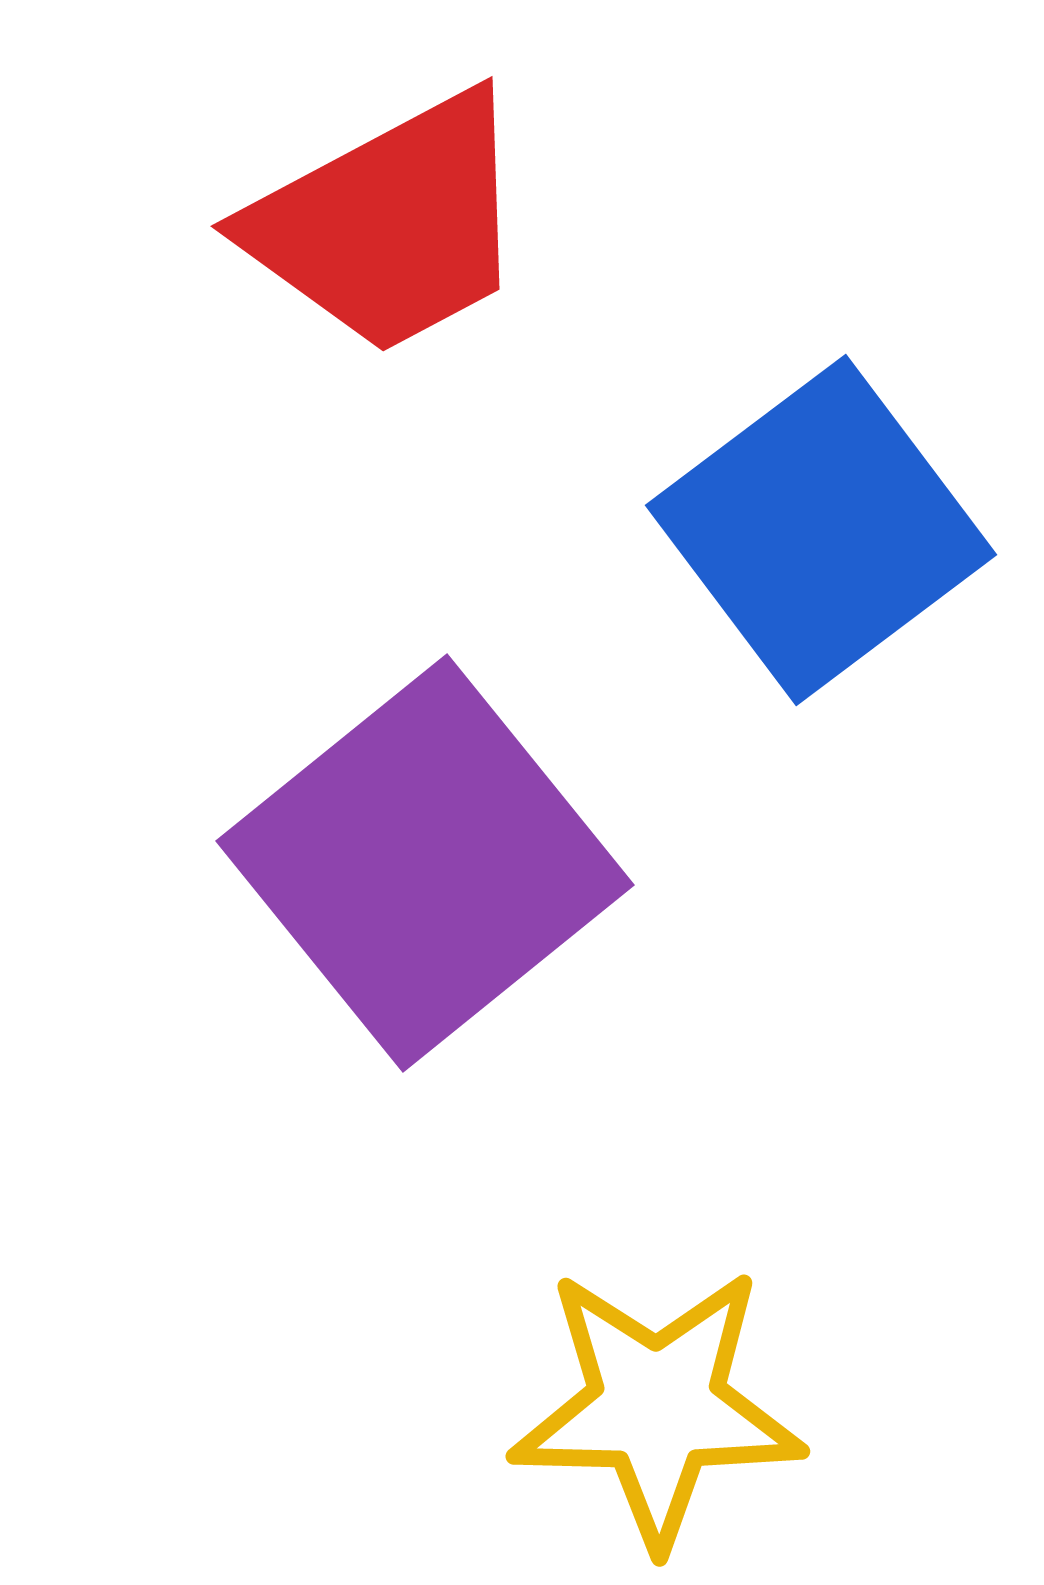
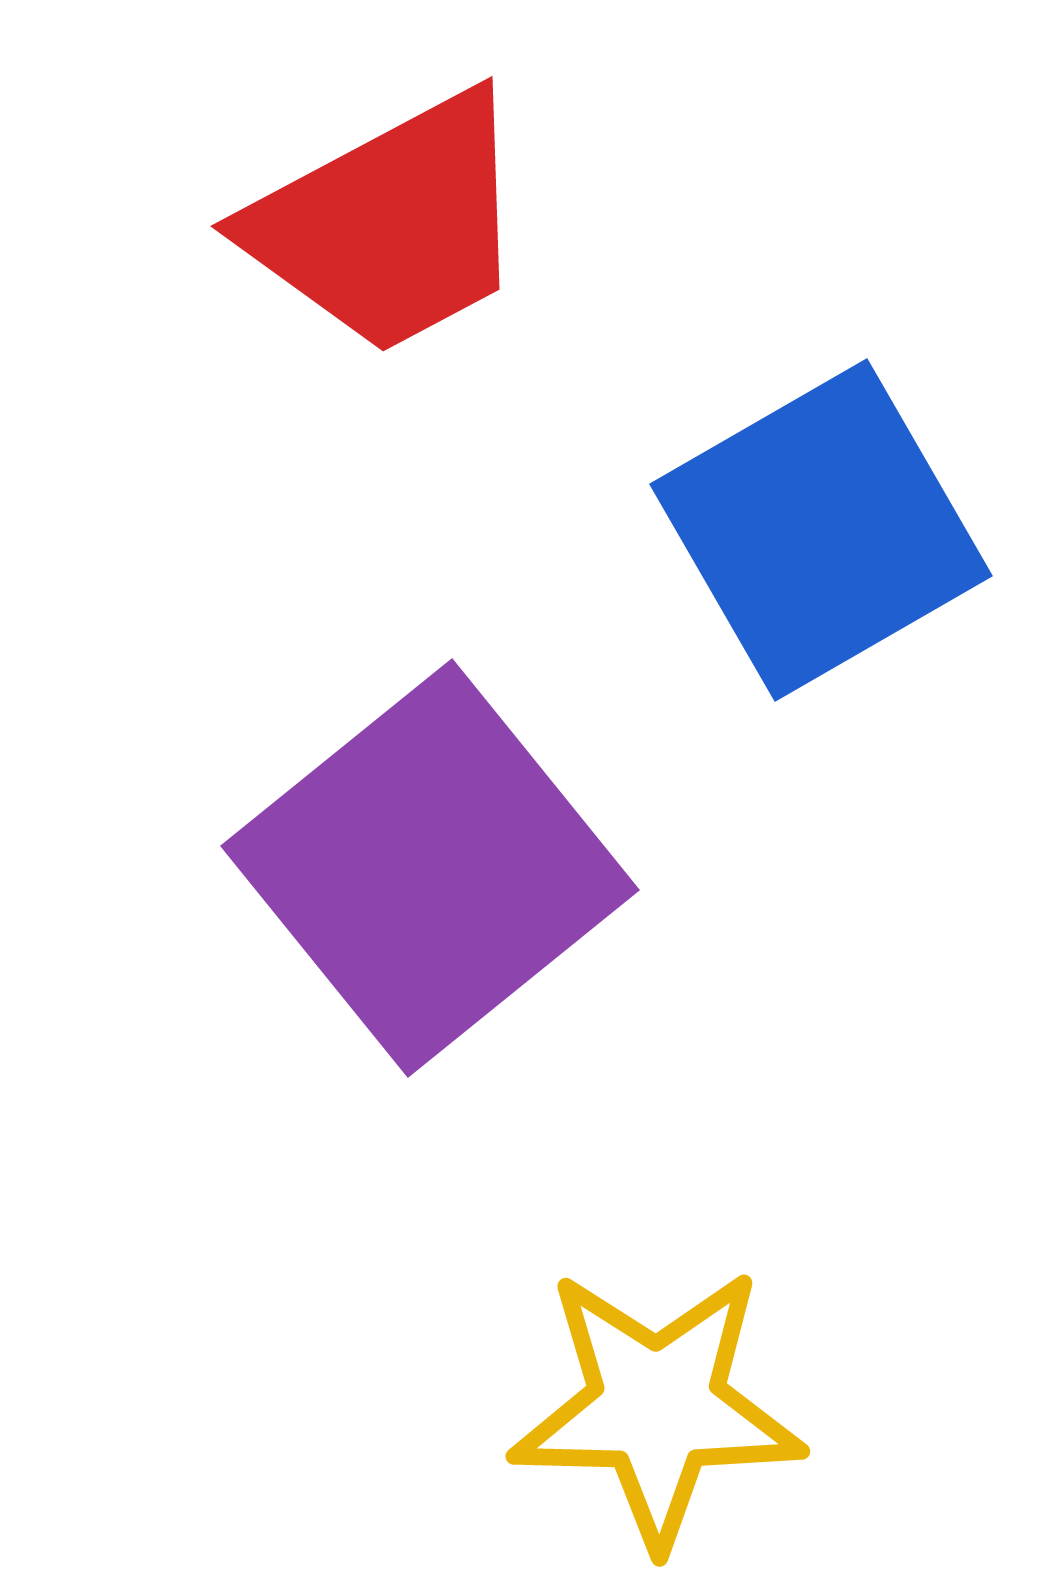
blue square: rotated 7 degrees clockwise
purple square: moved 5 px right, 5 px down
